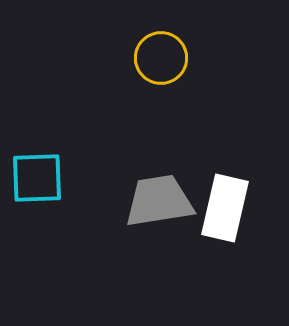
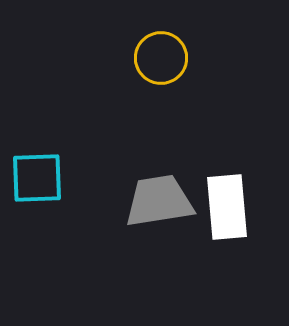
white rectangle: moved 2 px right, 1 px up; rotated 18 degrees counterclockwise
